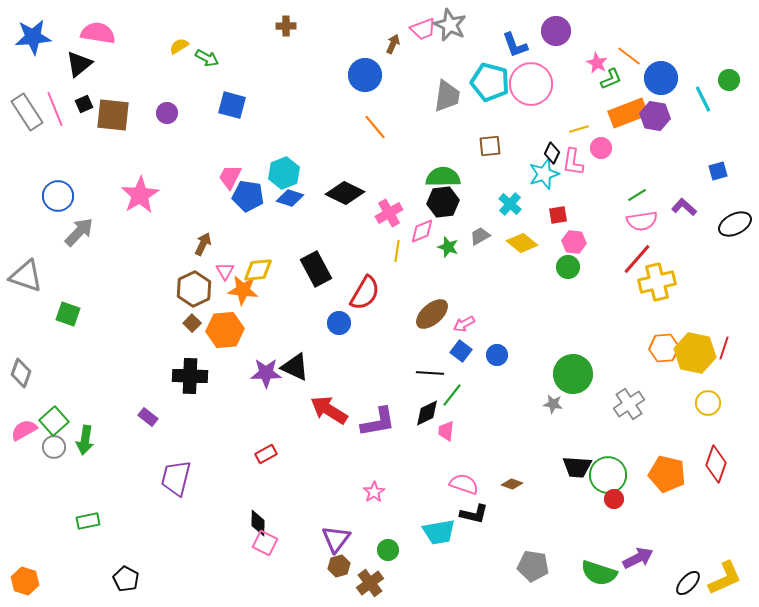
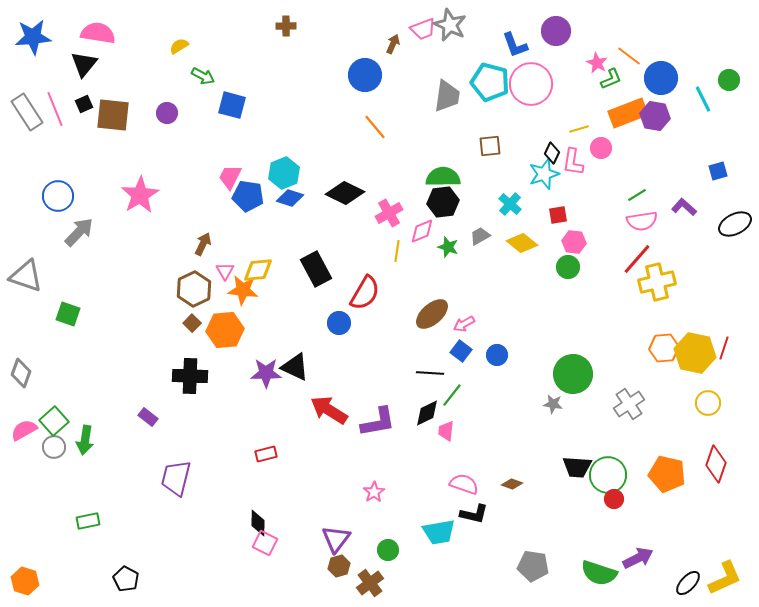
green arrow at (207, 58): moved 4 px left, 18 px down
black triangle at (79, 64): moved 5 px right; rotated 12 degrees counterclockwise
red rectangle at (266, 454): rotated 15 degrees clockwise
